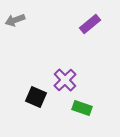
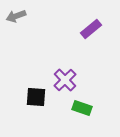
gray arrow: moved 1 px right, 4 px up
purple rectangle: moved 1 px right, 5 px down
black square: rotated 20 degrees counterclockwise
